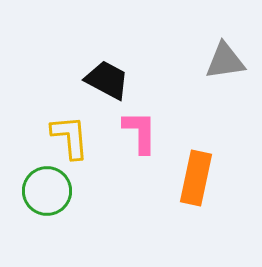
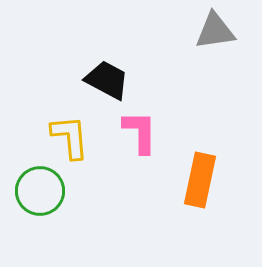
gray triangle: moved 10 px left, 30 px up
orange rectangle: moved 4 px right, 2 px down
green circle: moved 7 px left
